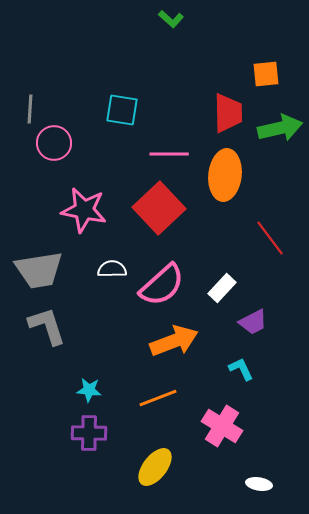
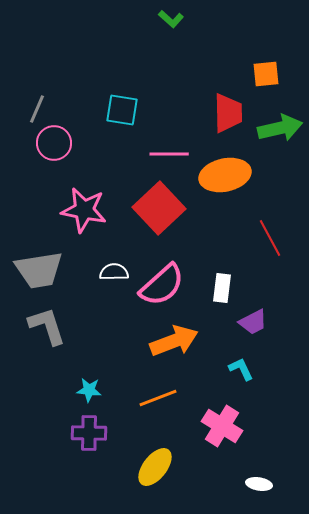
gray line: moved 7 px right; rotated 20 degrees clockwise
orange ellipse: rotated 72 degrees clockwise
red line: rotated 9 degrees clockwise
white semicircle: moved 2 px right, 3 px down
white rectangle: rotated 36 degrees counterclockwise
